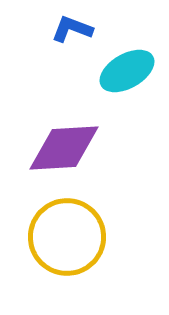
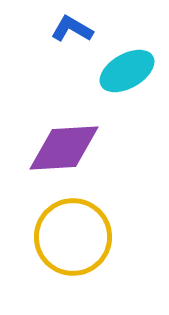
blue L-shape: rotated 9 degrees clockwise
yellow circle: moved 6 px right
